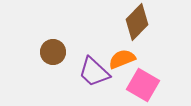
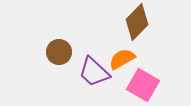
brown circle: moved 6 px right
orange semicircle: rotated 8 degrees counterclockwise
